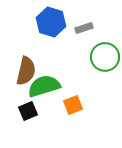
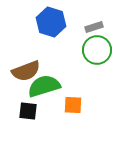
gray rectangle: moved 10 px right, 1 px up
green circle: moved 8 px left, 7 px up
brown semicircle: rotated 56 degrees clockwise
orange square: rotated 24 degrees clockwise
black square: rotated 30 degrees clockwise
